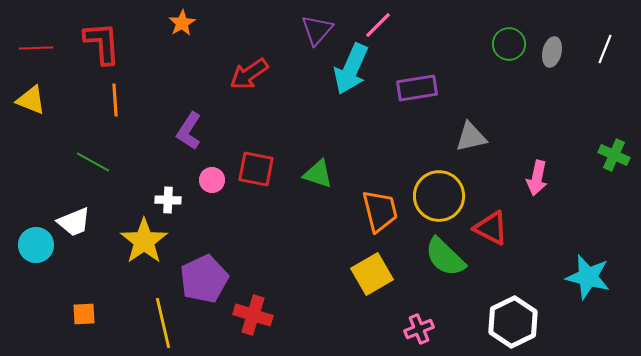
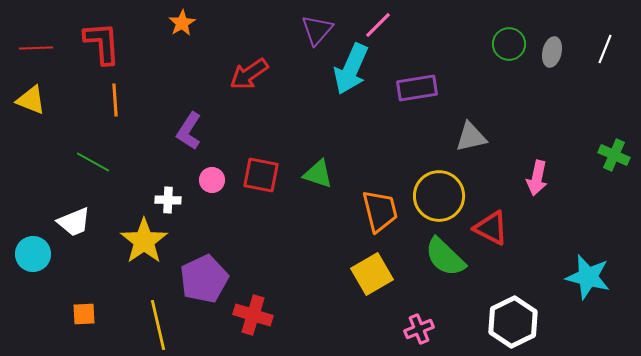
red square: moved 5 px right, 6 px down
cyan circle: moved 3 px left, 9 px down
yellow line: moved 5 px left, 2 px down
